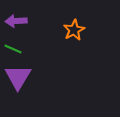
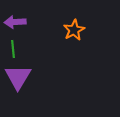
purple arrow: moved 1 px left, 1 px down
green line: rotated 60 degrees clockwise
